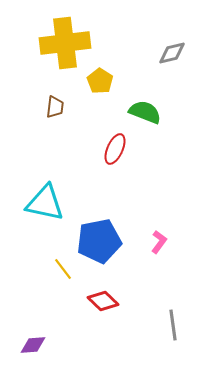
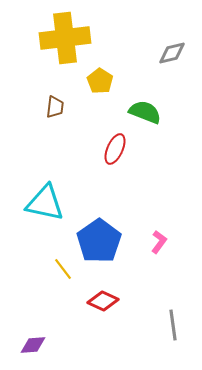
yellow cross: moved 5 px up
blue pentagon: rotated 24 degrees counterclockwise
red diamond: rotated 20 degrees counterclockwise
